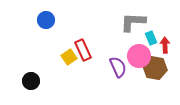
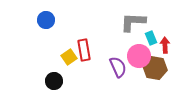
red rectangle: moved 1 px right; rotated 15 degrees clockwise
black circle: moved 23 px right
